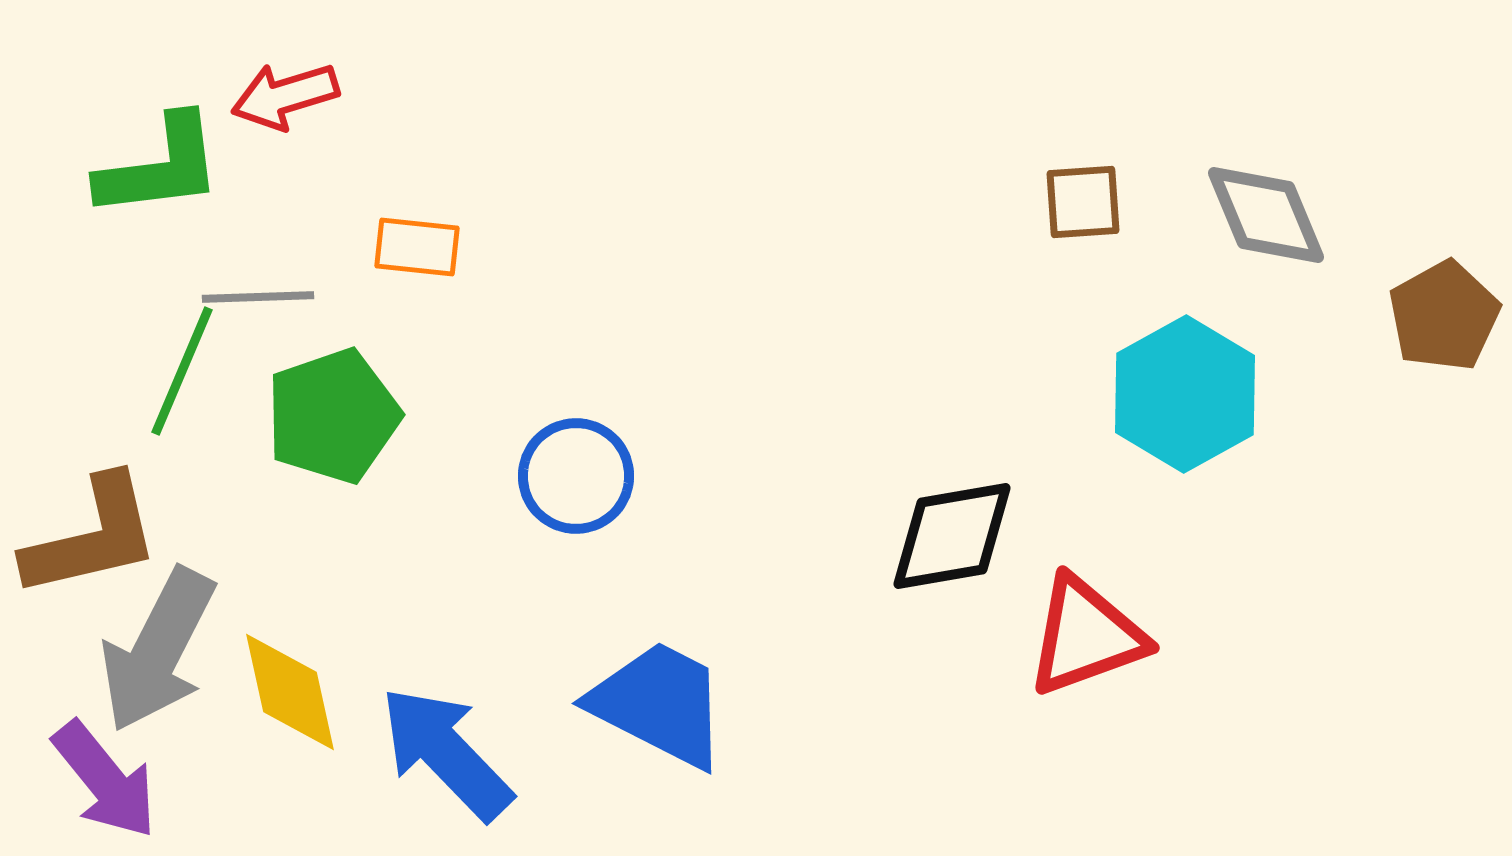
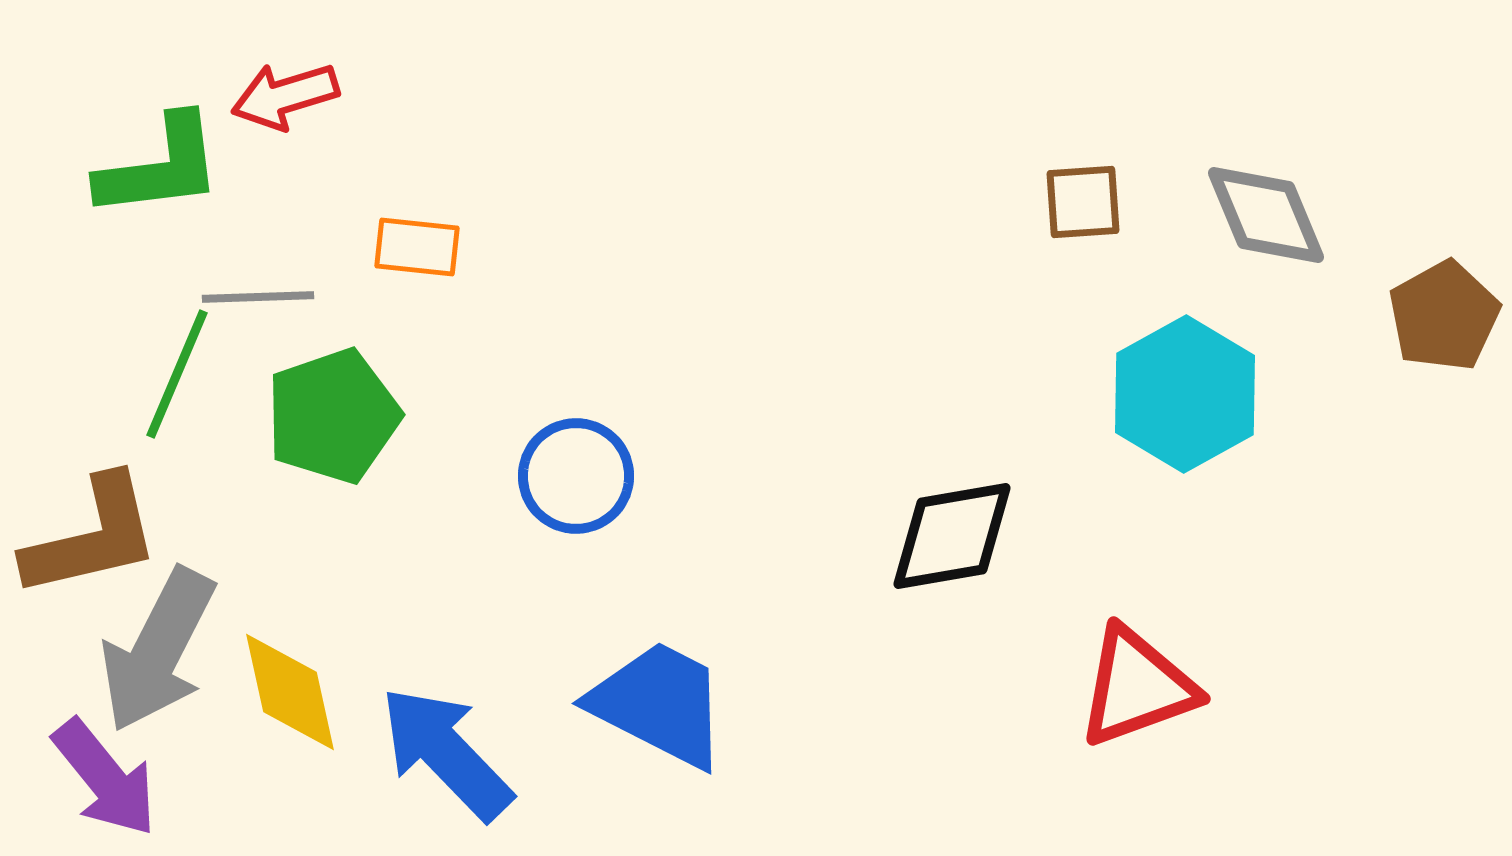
green line: moved 5 px left, 3 px down
red triangle: moved 51 px right, 51 px down
purple arrow: moved 2 px up
